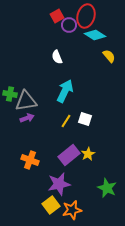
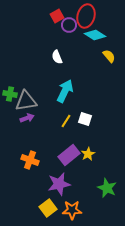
yellow square: moved 3 px left, 3 px down
orange star: rotated 12 degrees clockwise
